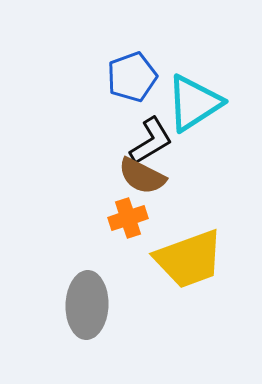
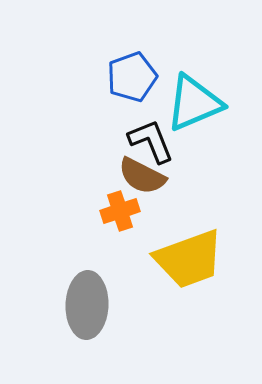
cyan triangle: rotated 10 degrees clockwise
black L-shape: rotated 81 degrees counterclockwise
orange cross: moved 8 px left, 7 px up
